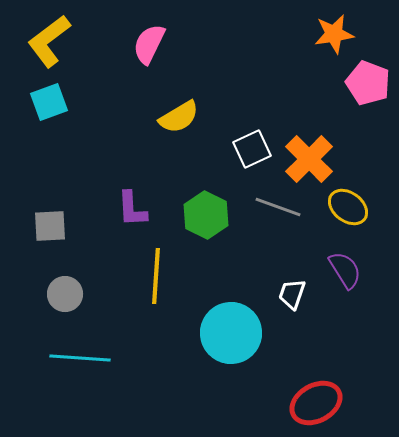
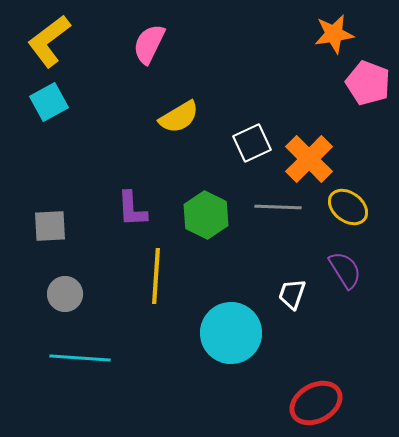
cyan square: rotated 9 degrees counterclockwise
white square: moved 6 px up
gray line: rotated 18 degrees counterclockwise
